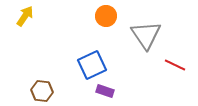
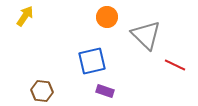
orange circle: moved 1 px right, 1 px down
gray triangle: rotated 12 degrees counterclockwise
blue square: moved 4 px up; rotated 12 degrees clockwise
